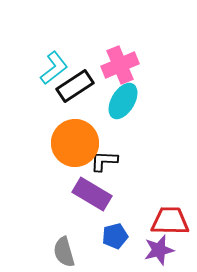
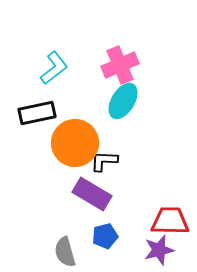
black rectangle: moved 38 px left, 27 px down; rotated 21 degrees clockwise
blue pentagon: moved 10 px left
gray semicircle: moved 1 px right
